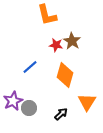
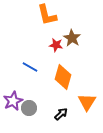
brown star: moved 3 px up
blue line: rotated 70 degrees clockwise
orange diamond: moved 2 px left, 2 px down
